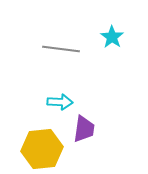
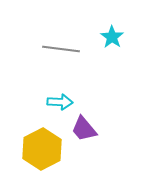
purple trapezoid: rotated 132 degrees clockwise
yellow hexagon: rotated 21 degrees counterclockwise
